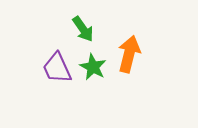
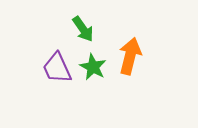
orange arrow: moved 1 px right, 2 px down
